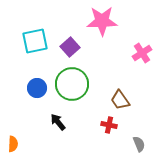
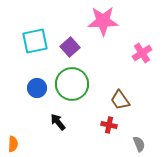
pink star: moved 1 px right
